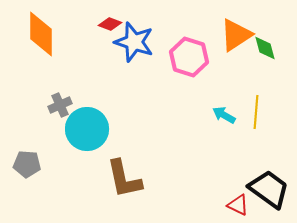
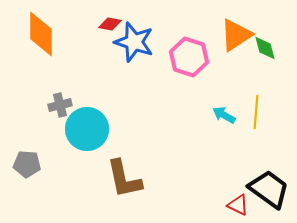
red diamond: rotated 10 degrees counterclockwise
gray cross: rotated 10 degrees clockwise
